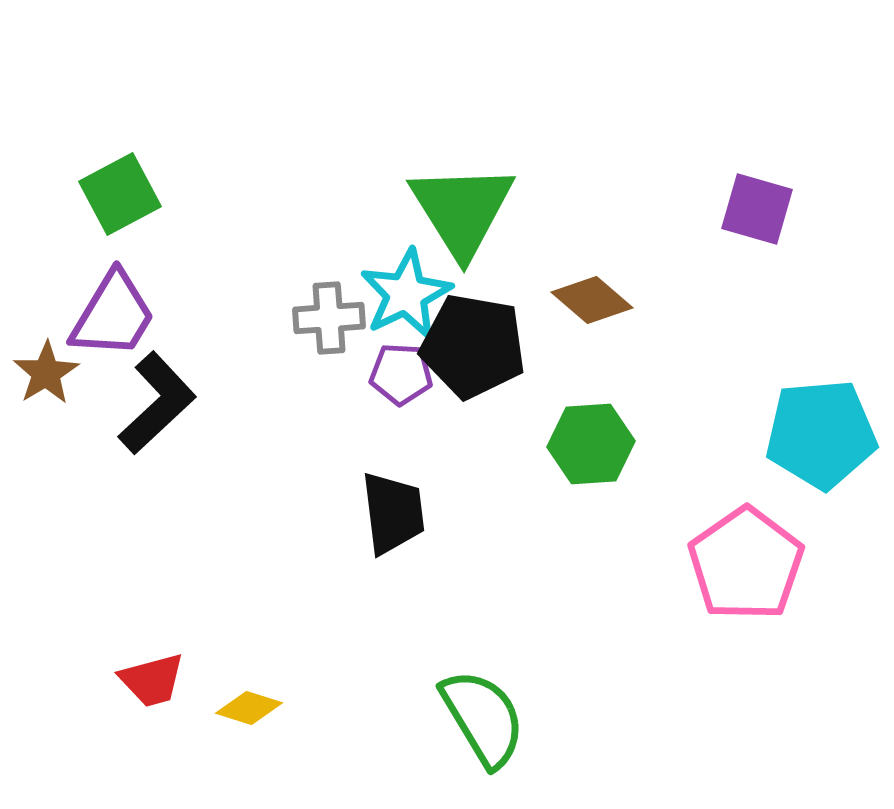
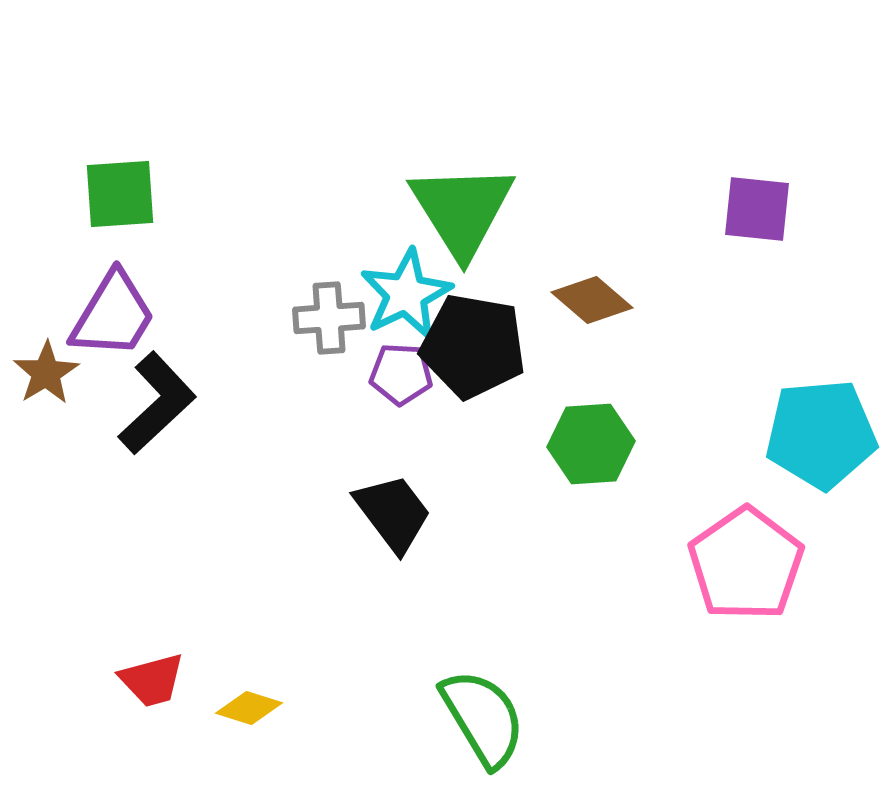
green square: rotated 24 degrees clockwise
purple square: rotated 10 degrees counterclockwise
black trapezoid: rotated 30 degrees counterclockwise
